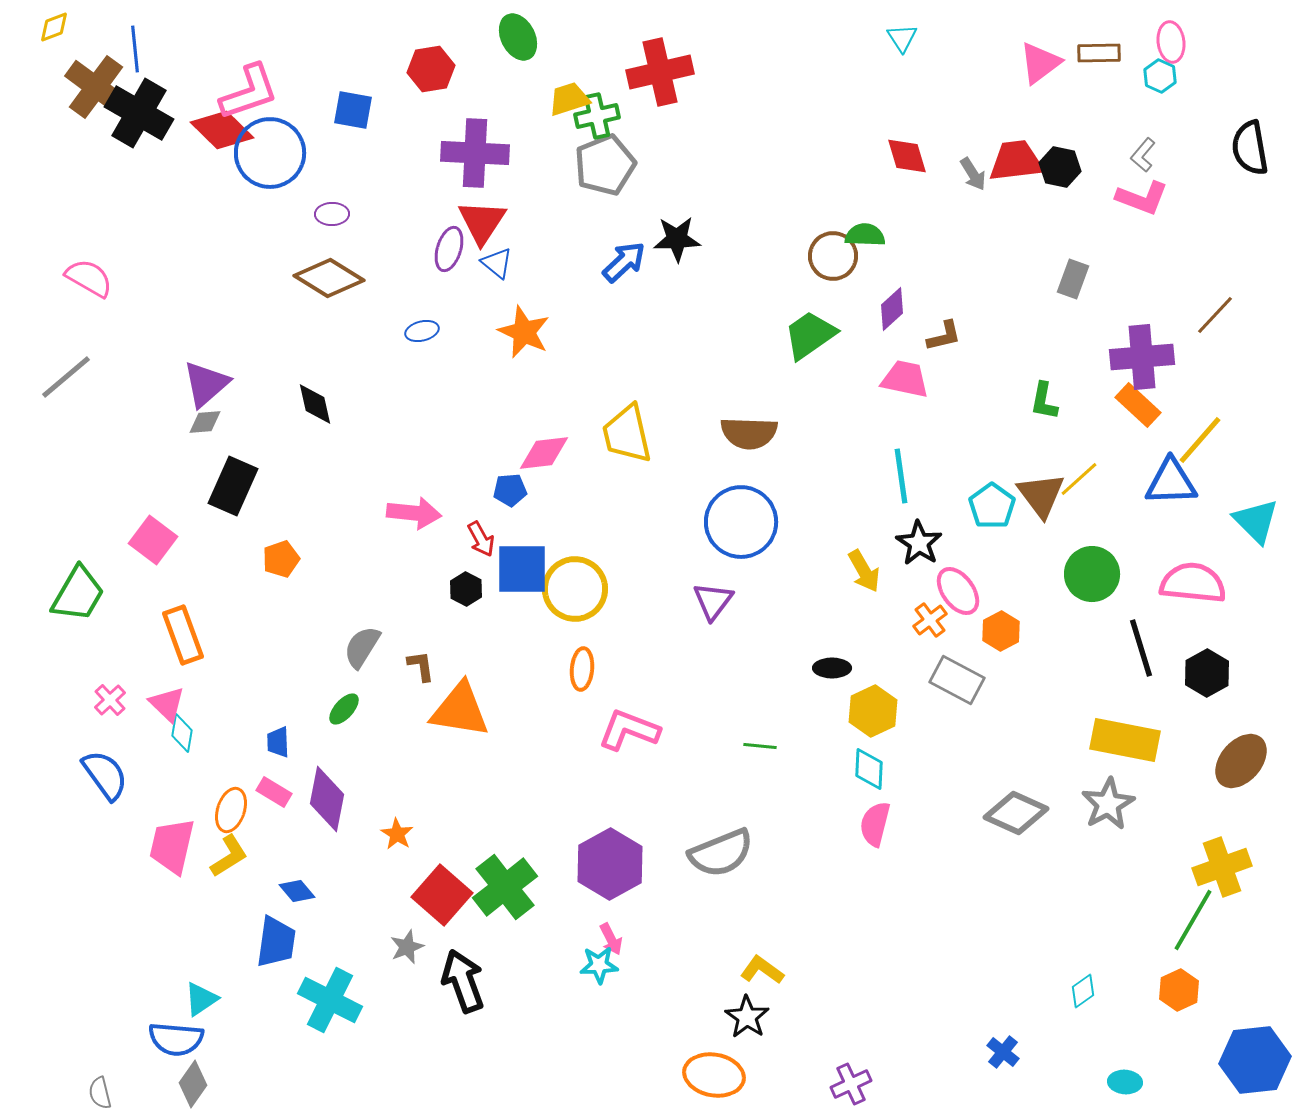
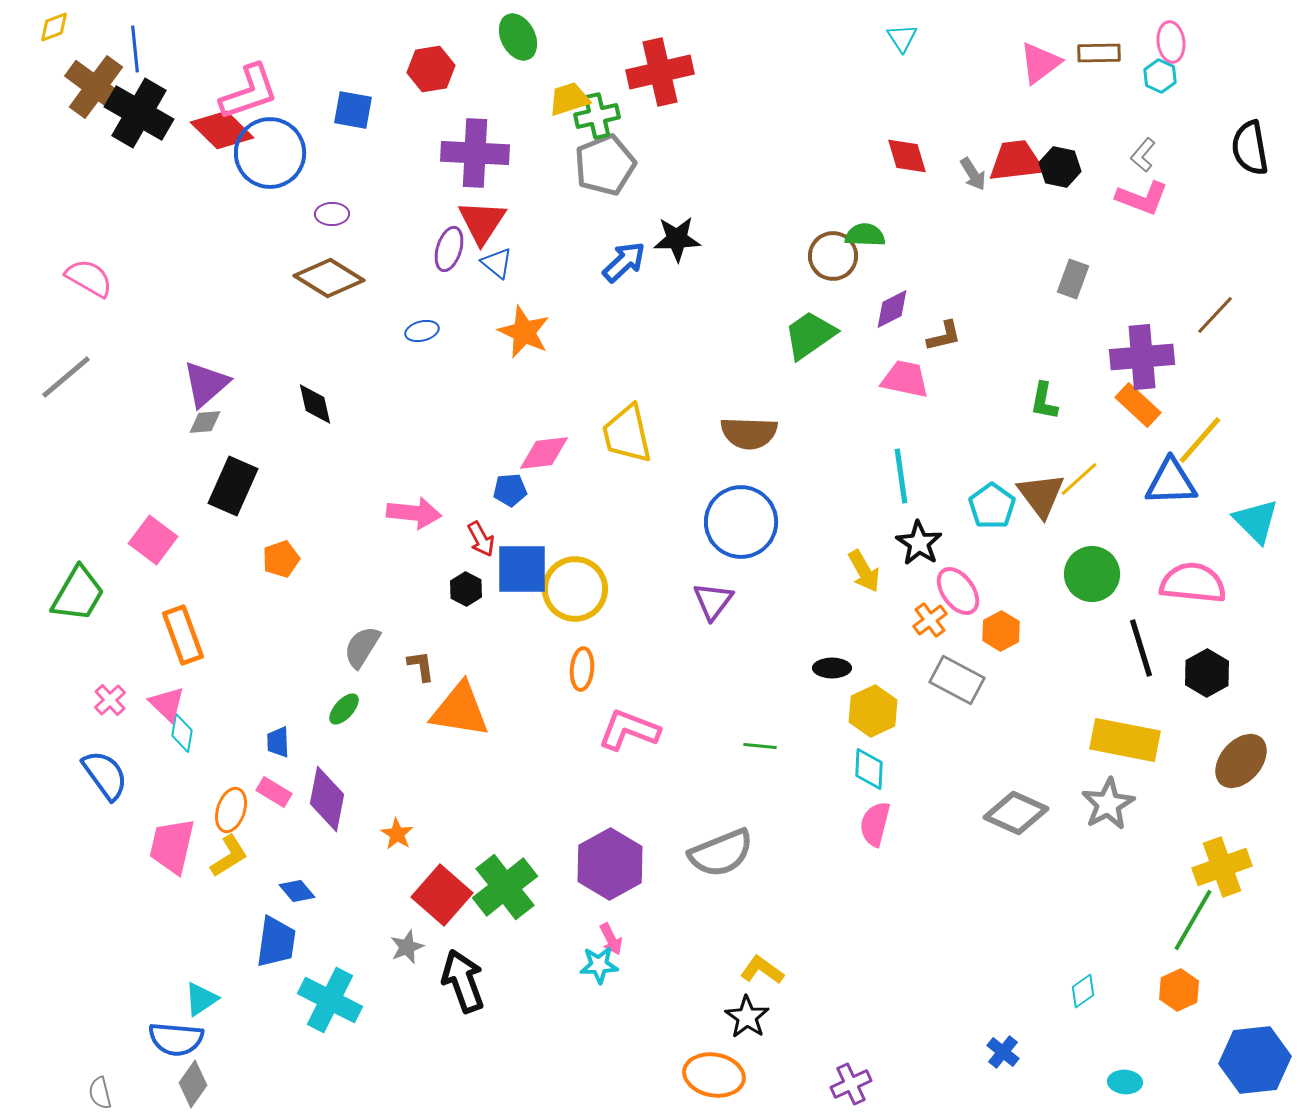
purple diamond at (892, 309): rotated 15 degrees clockwise
